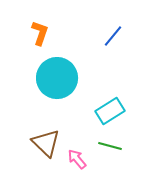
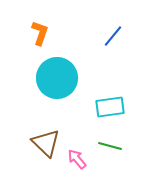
cyan rectangle: moved 4 px up; rotated 24 degrees clockwise
